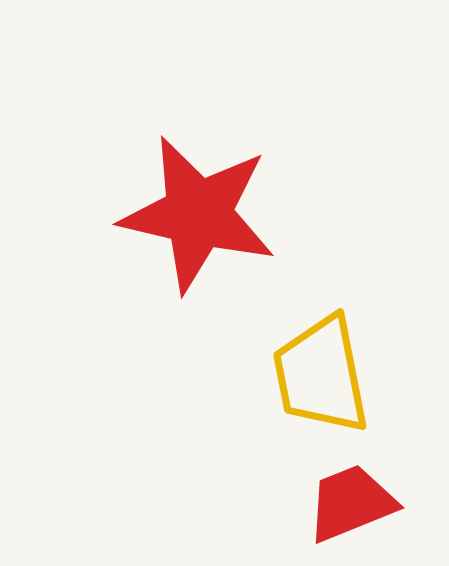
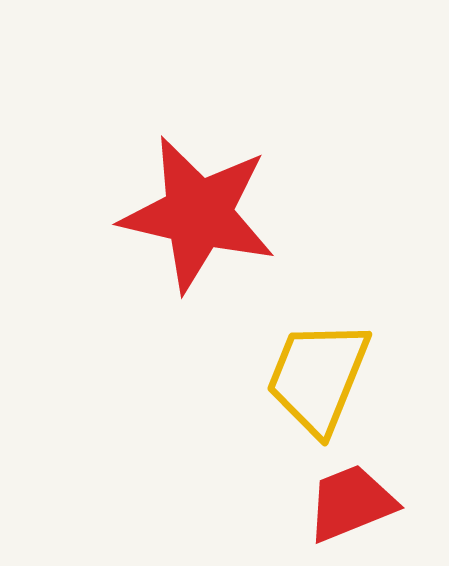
yellow trapezoid: moved 3 px left, 2 px down; rotated 33 degrees clockwise
